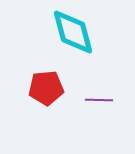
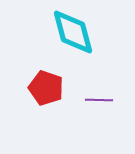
red pentagon: rotated 24 degrees clockwise
